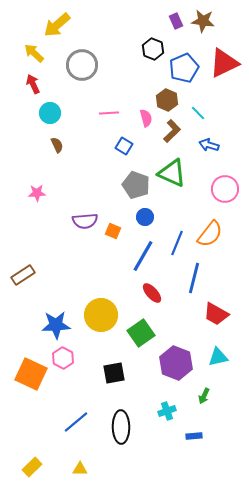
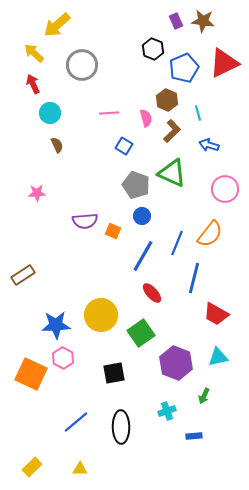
cyan line at (198, 113): rotated 28 degrees clockwise
blue circle at (145, 217): moved 3 px left, 1 px up
